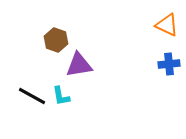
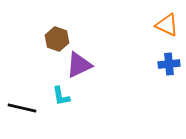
brown hexagon: moved 1 px right, 1 px up
purple triangle: rotated 16 degrees counterclockwise
black line: moved 10 px left, 12 px down; rotated 16 degrees counterclockwise
